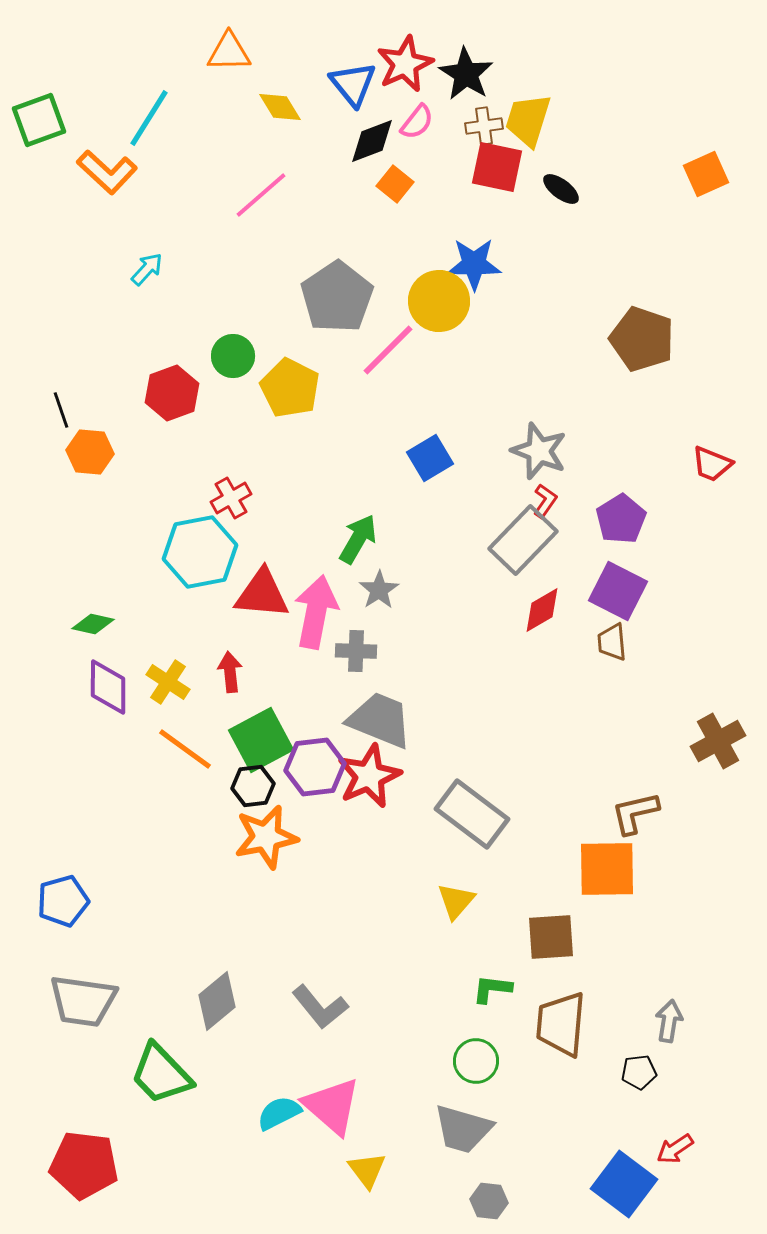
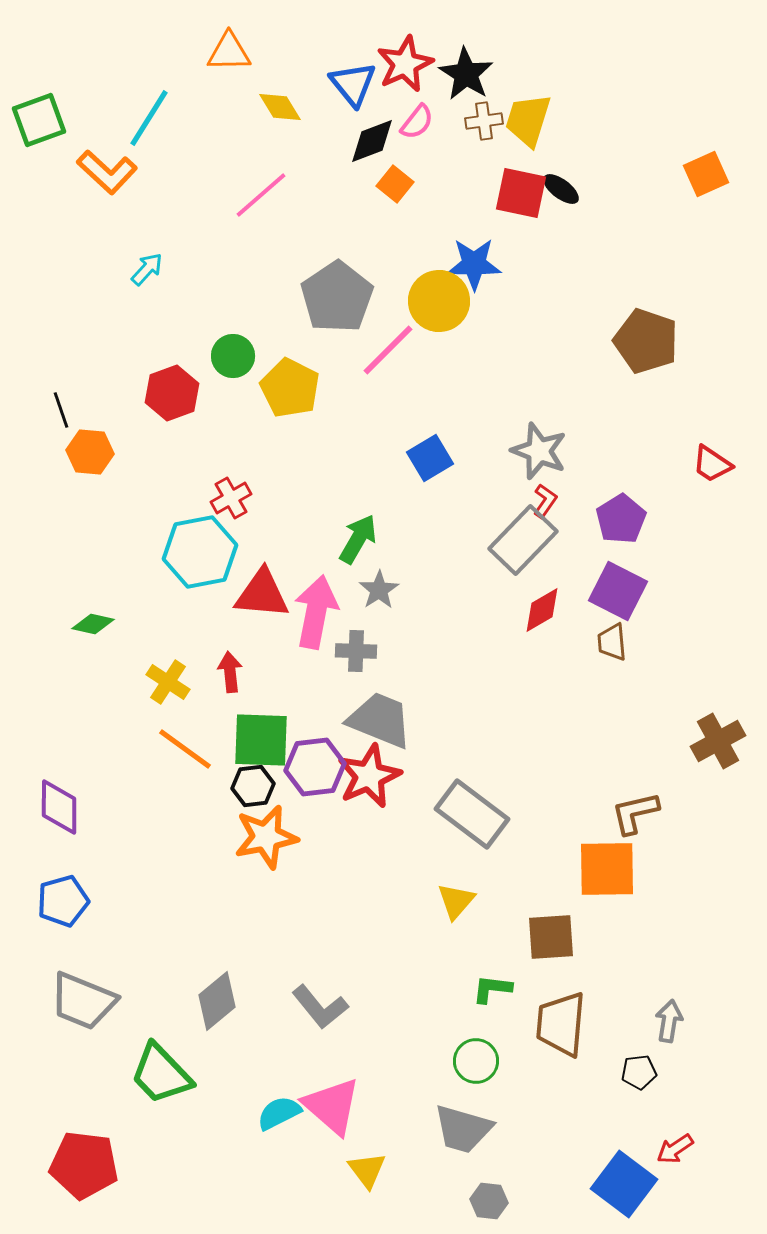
brown cross at (484, 126): moved 5 px up
red square at (497, 167): moved 24 px right, 26 px down
brown pentagon at (642, 339): moved 4 px right, 2 px down
red trapezoid at (712, 464): rotated 12 degrees clockwise
purple diamond at (108, 687): moved 49 px left, 120 px down
green square at (261, 740): rotated 30 degrees clockwise
gray trapezoid at (83, 1001): rotated 14 degrees clockwise
